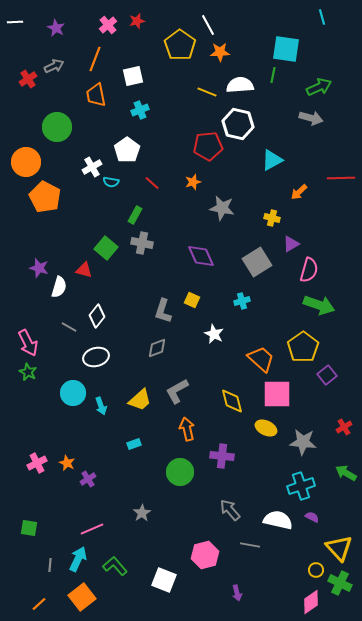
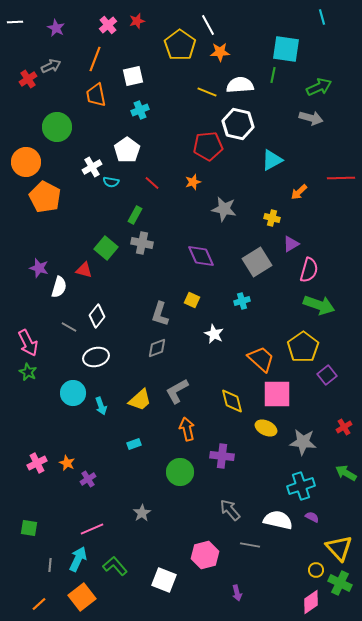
gray arrow at (54, 66): moved 3 px left
gray star at (222, 208): moved 2 px right, 1 px down
gray L-shape at (163, 311): moved 3 px left, 3 px down
